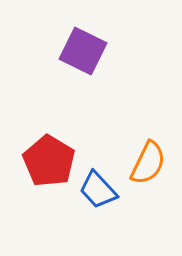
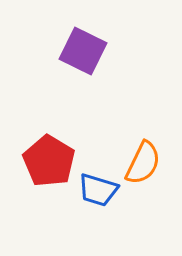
orange semicircle: moved 5 px left
blue trapezoid: rotated 30 degrees counterclockwise
